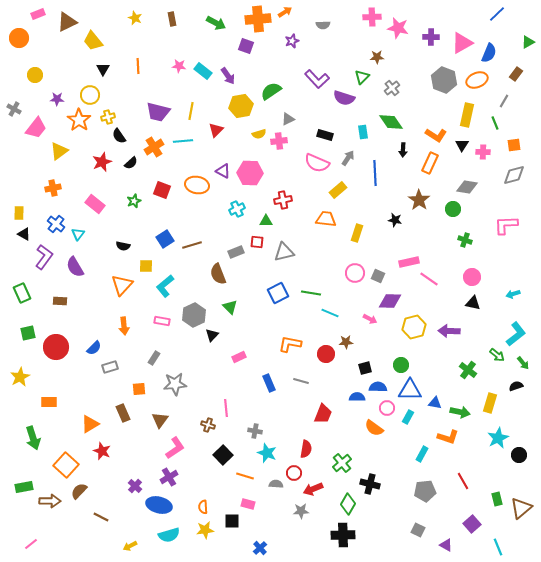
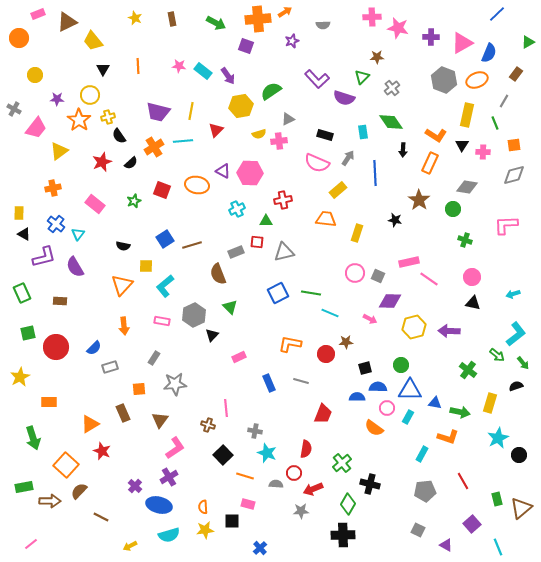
purple L-shape at (44, 257): rotated 40 degrees clockwise
